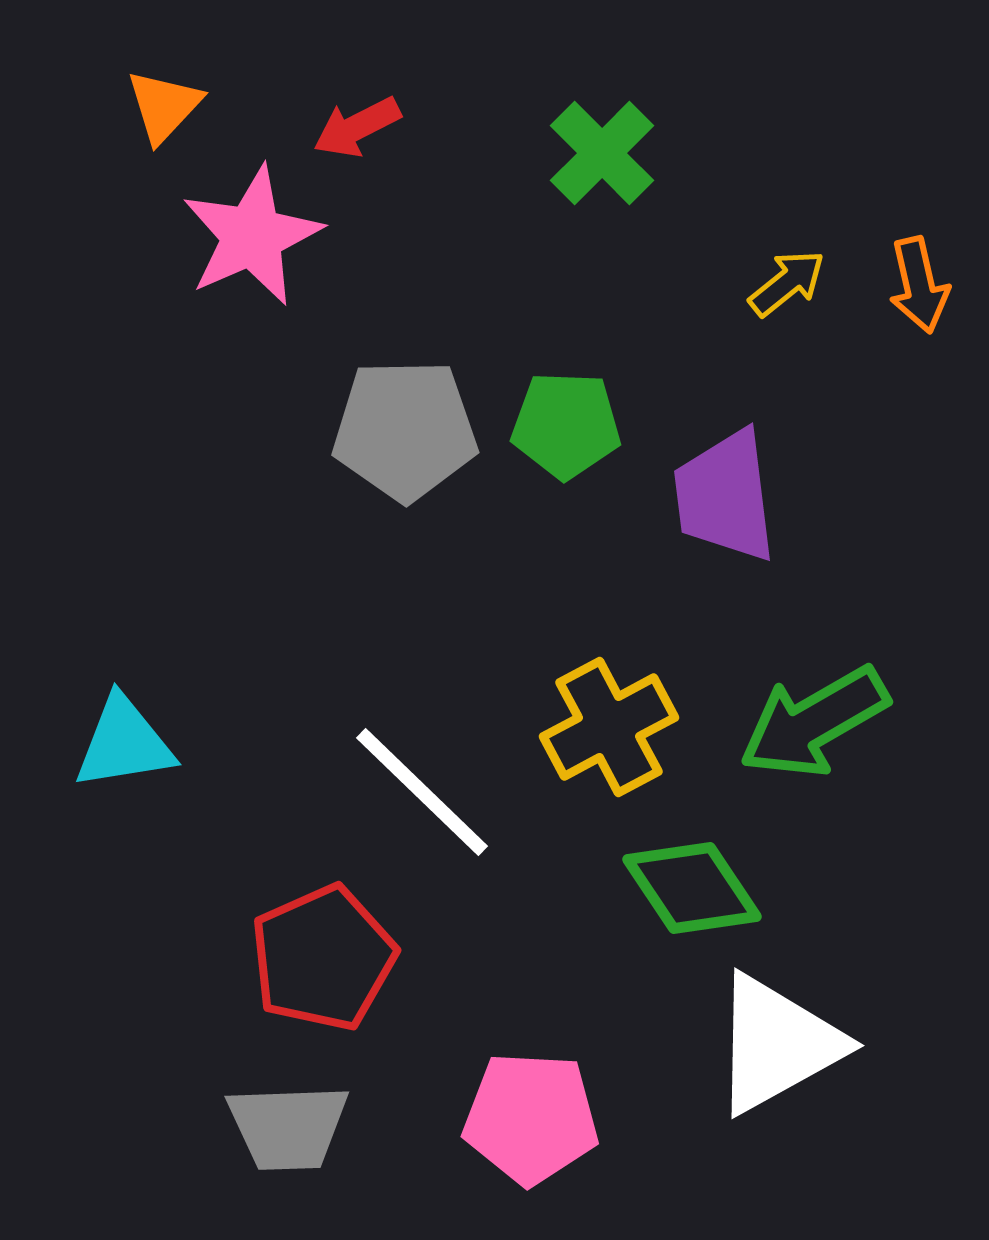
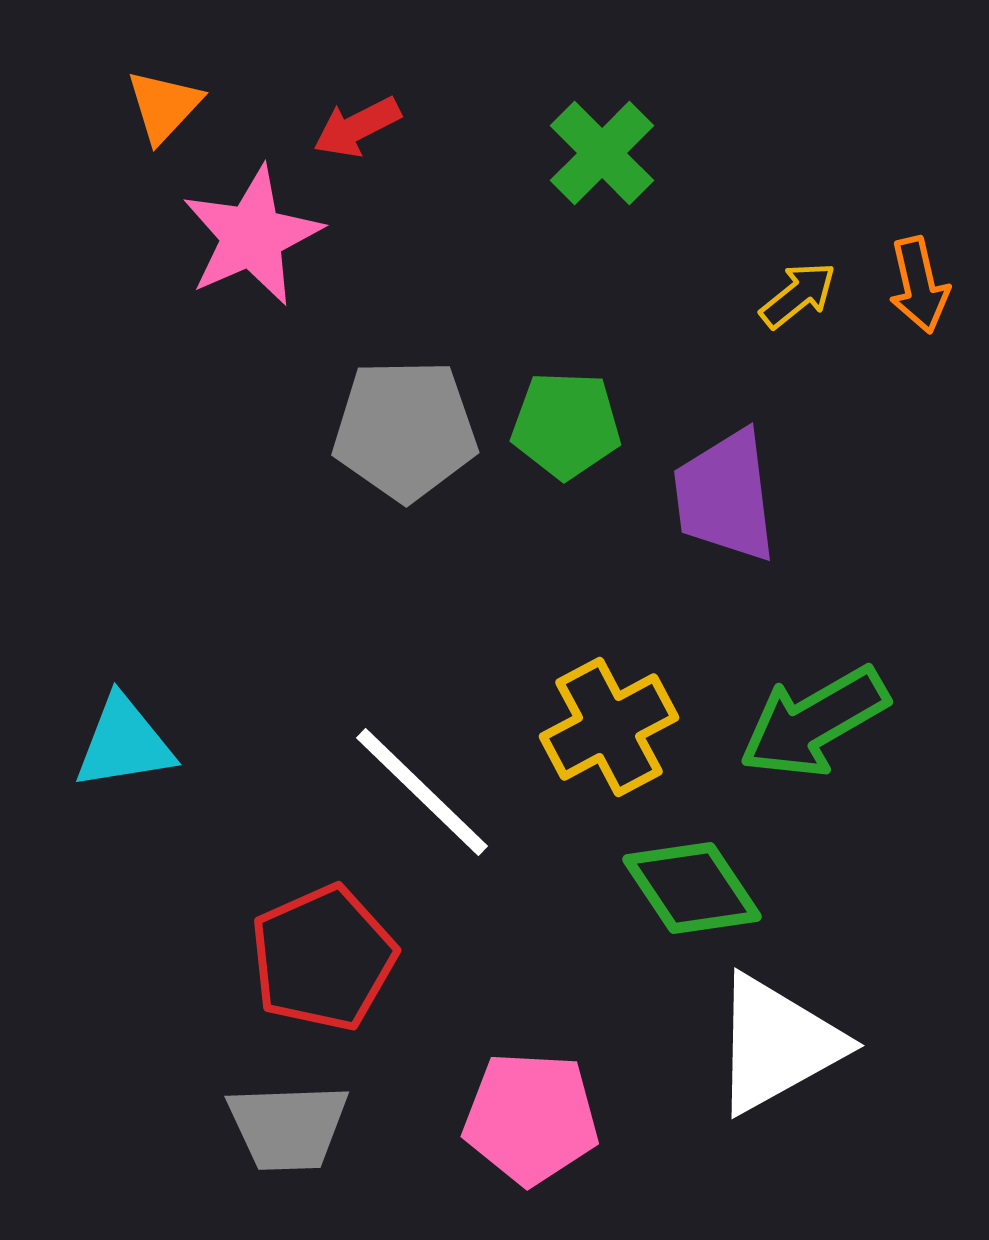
yellow arrow: moved 11 px right, 12 px down
